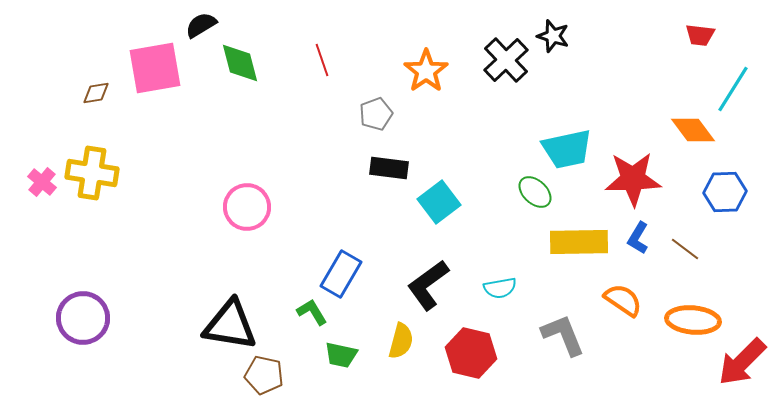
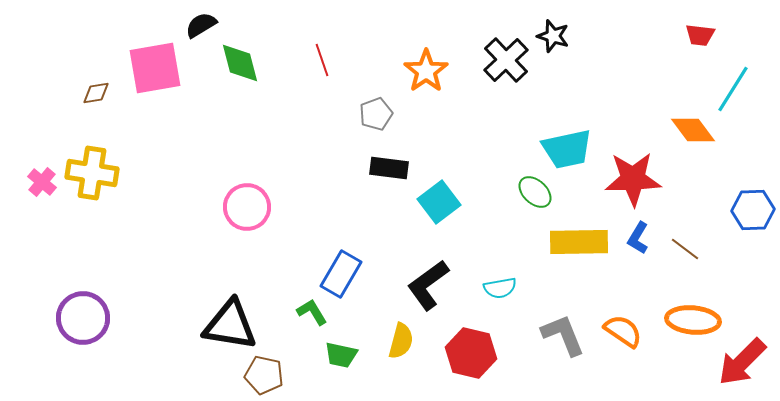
blue hexagon: moved 28 px right, 18 px down
orange semicircle: moved 31 px down
